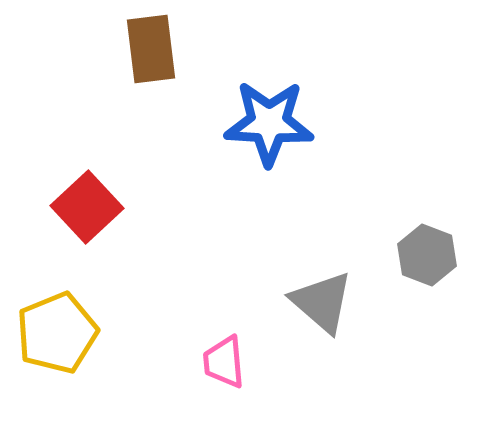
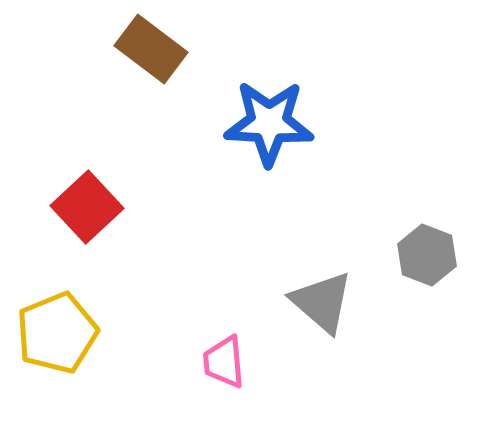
brown rectangle: rotated 46 degrees counterclockwise
